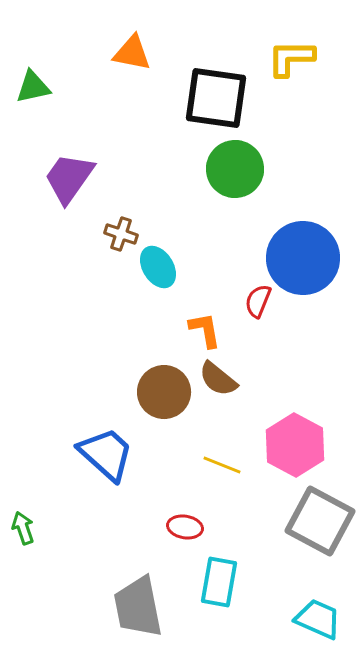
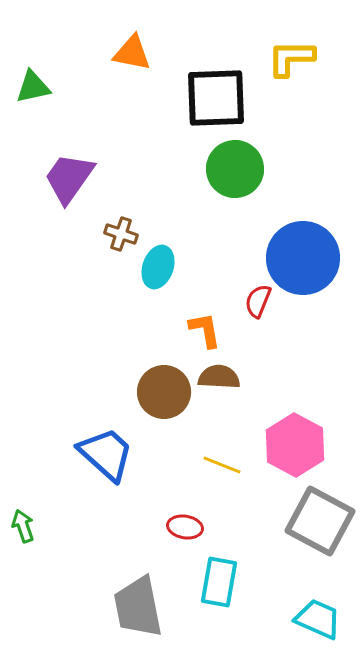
black square: rotated 10 degrees counterclockwise
cyan ellipse: rotated 51 degrees clockwise
brown semicircle: moved 1 px right, 2 px up; rotated 144 degrees clockwise
green arrow: moved 2 px up
